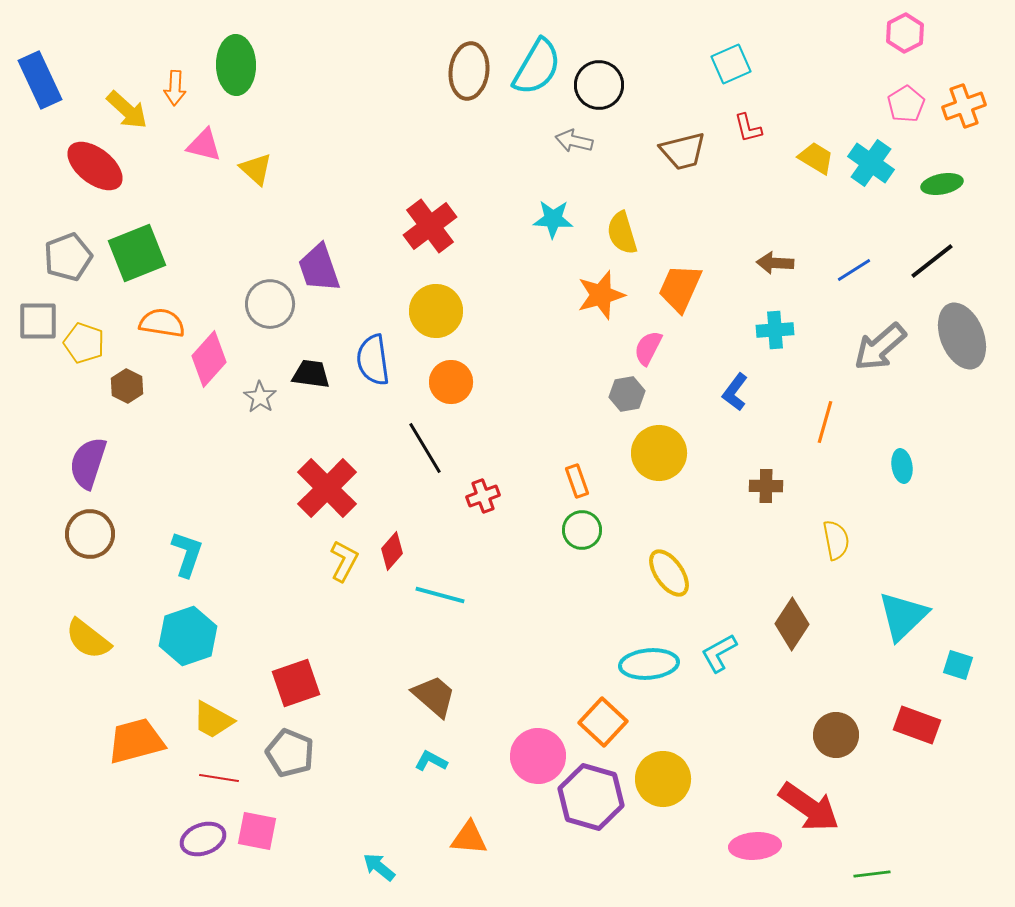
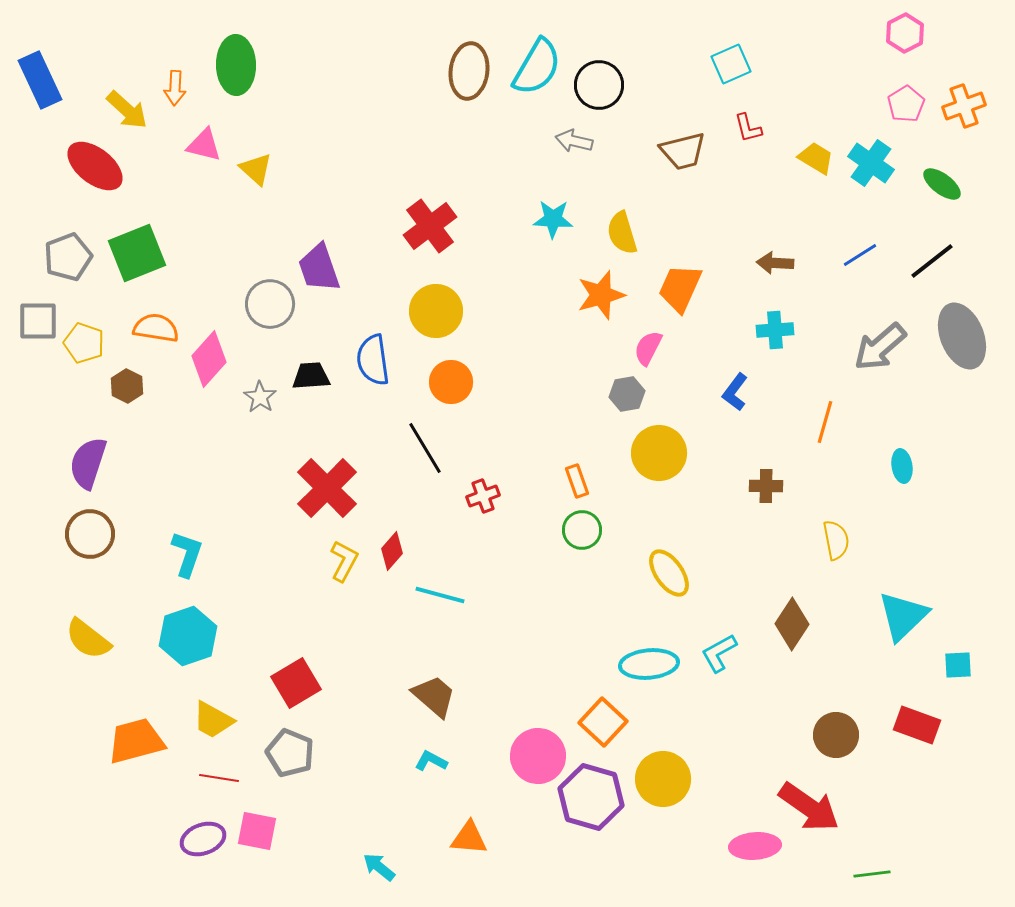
green ellipse at (942, 184): rotated 48 degrees clockwise
blue line at (854, 270): moved 6 px right, 15 px up
orange semicircle at (162, 323): moved 6 px left, 5 px down
black trapezoid at (311, 374): moved 2 px down; rotated 12 degrees counterclockwise
cyan square at (958, 665): rotated 20 degrees counterclockwise
red square at (296, 683): rotated 12 degrees counterclockwise
